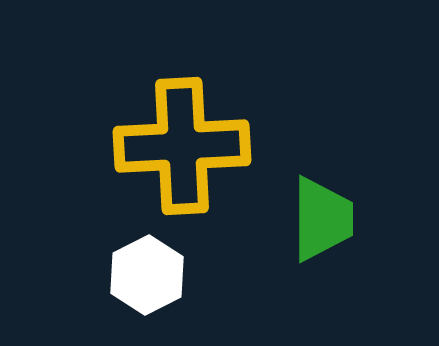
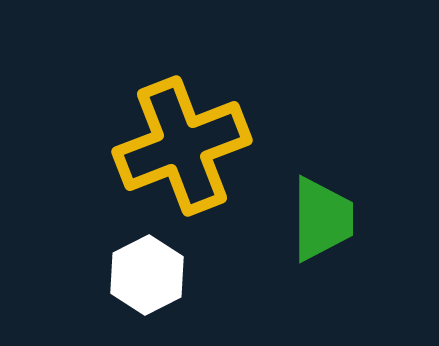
yellow cross: rotated 18 degrees counterclockwise
